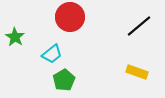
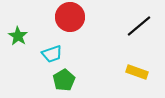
green star: moved 3 px right, 1 px up
cyan trapezoid: rotated 20 degrees clockwise
